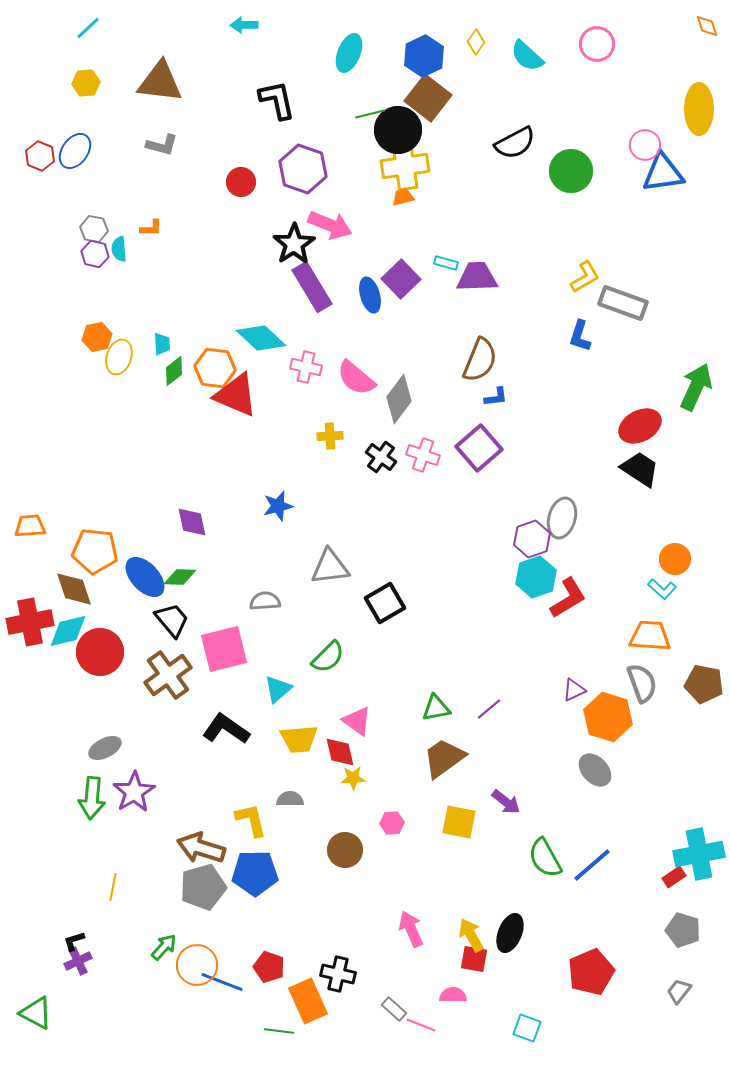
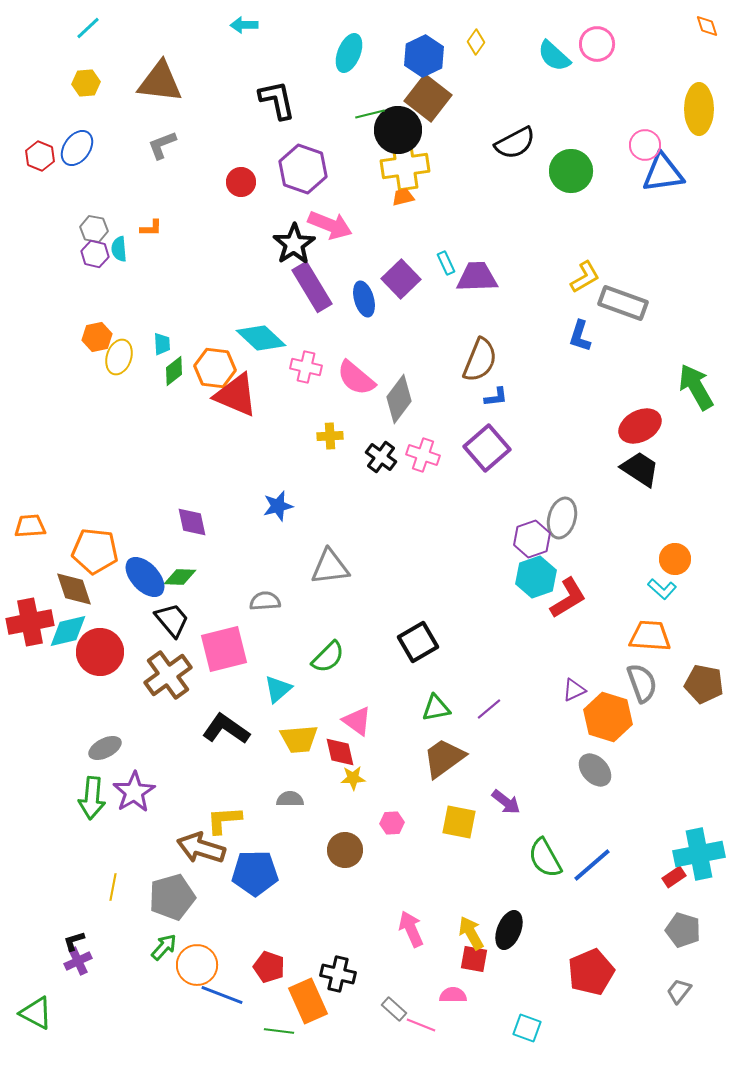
cyan semicircle at (527, 56): moved 27 px right
gray L-shape at (162, 145): rotated 144 degrees clockwise
blue ellipse at (75, 151): moved 2 px right, 3 px up
cyan rectangle at (446, 263): rotated 50 degrees clockwise
blue ellipse at (370, 295): moved 6 px left, 4 px down
green arrow at (696, 387): rotated 54 degrees counterclockwise
purple square at (479, 448): moved 8 px right
black square at (385, 603): moved 33 px right, 39 px down
yellow L-shape at (251, 820): moved 27 px left; rotated 81 degrees counterclockwise
gray pentagon at (203, 887): moved 31 px left, 10 px down
black ellipse at (510, 933): moved 1 px left, 3 px up
yellow arrow at (471, 935): moved 2 px up
blue line at (222, 982): moved 13 px down
